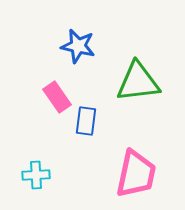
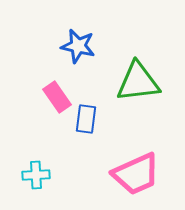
blue rectangle: moved 2 px up
pink trapezoid: rotated 54 degrees clockwise
